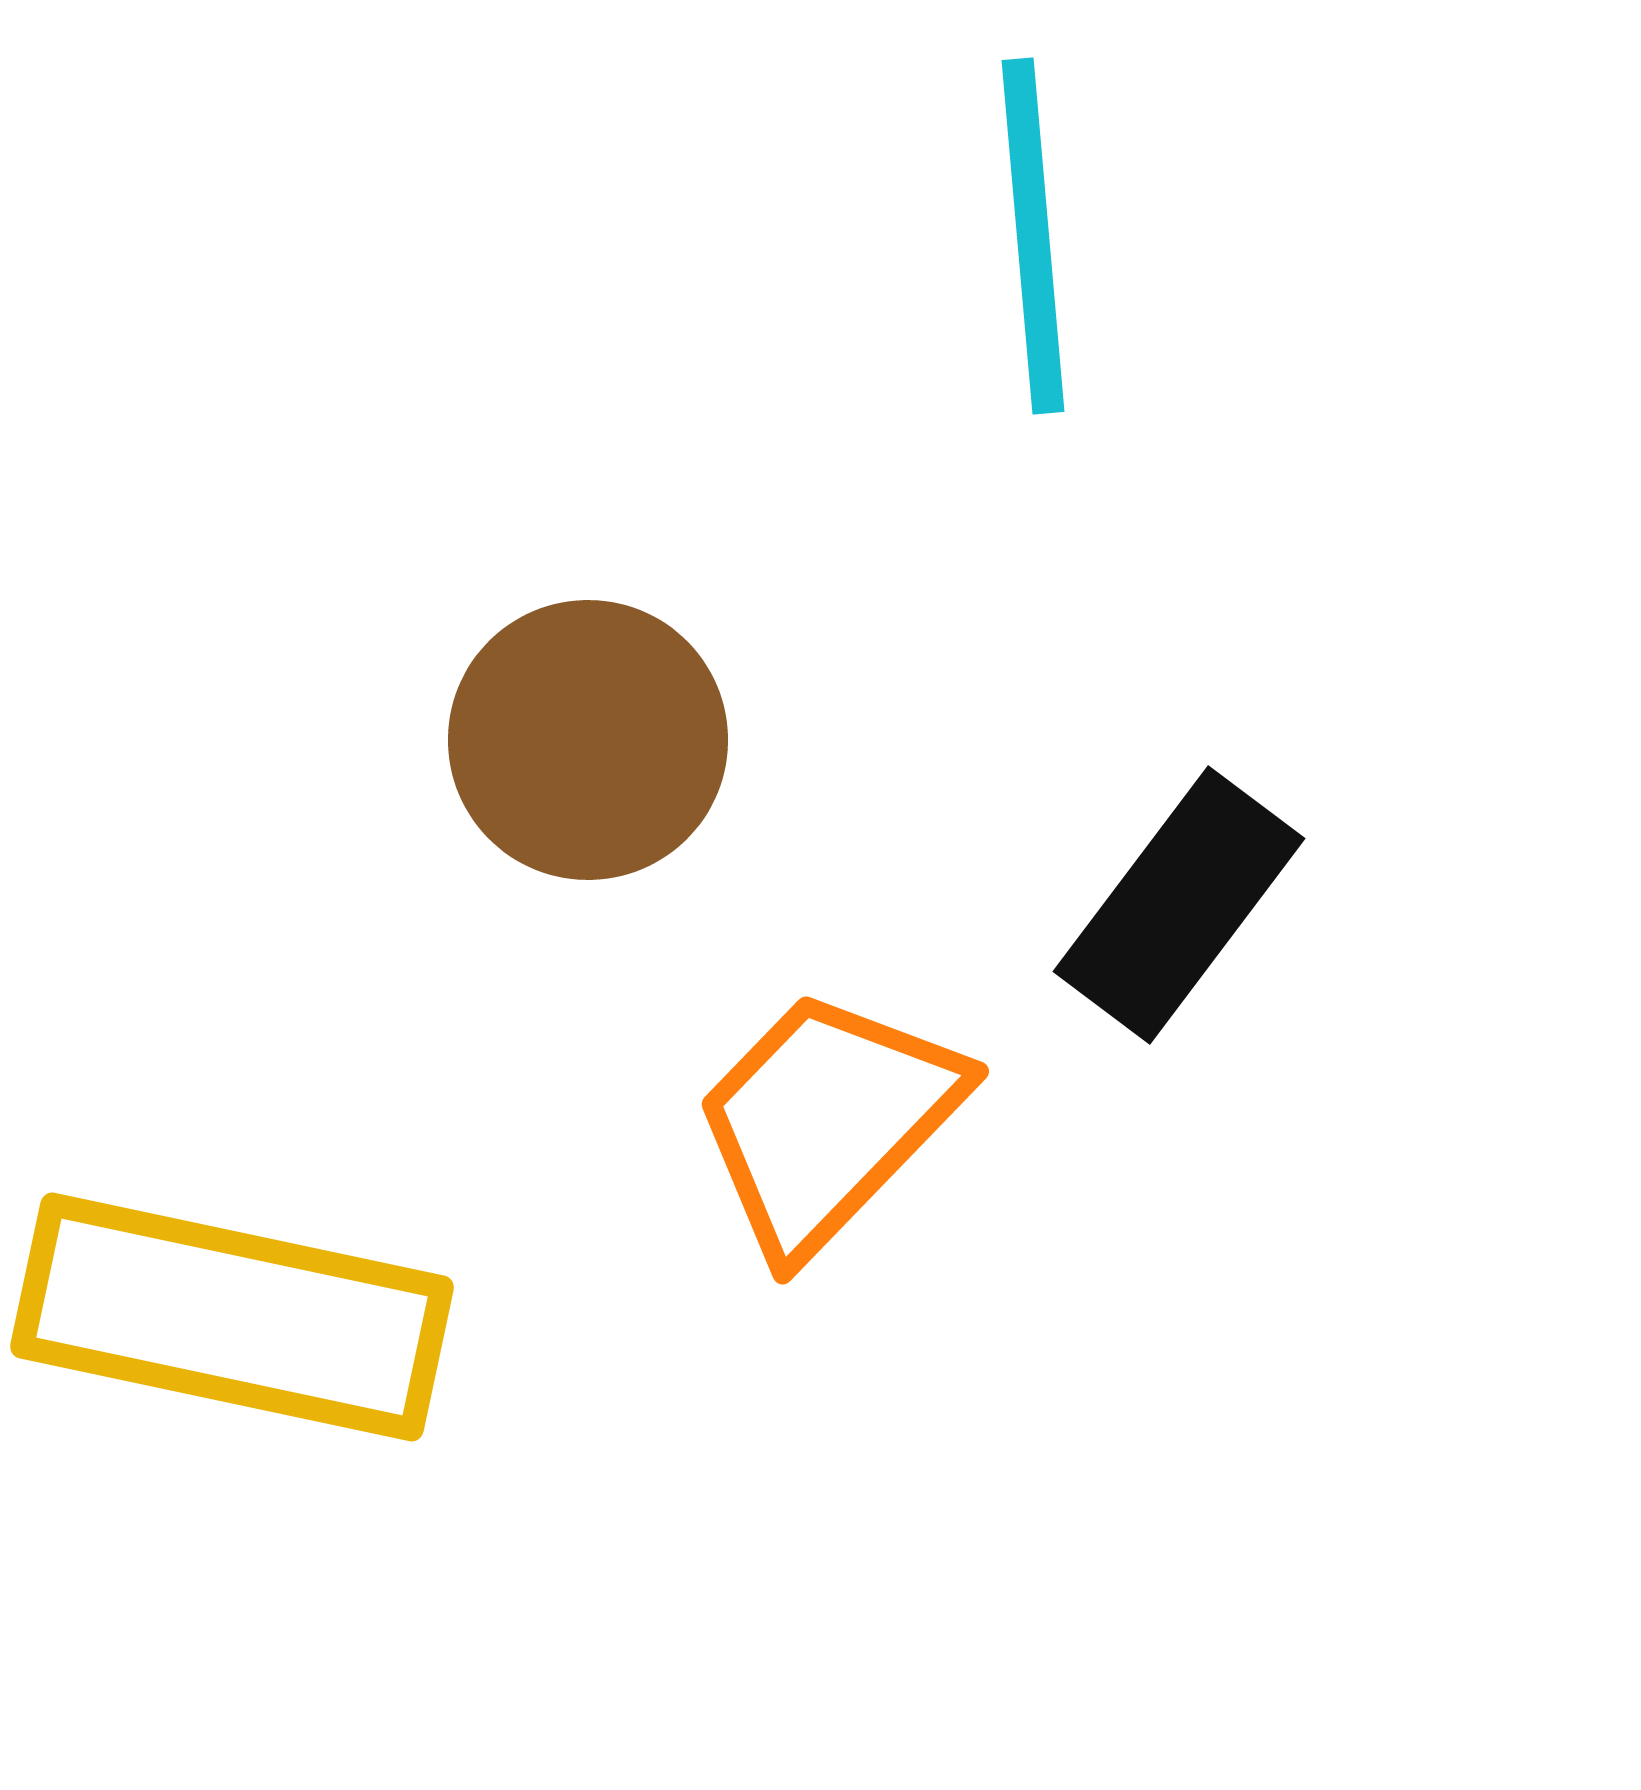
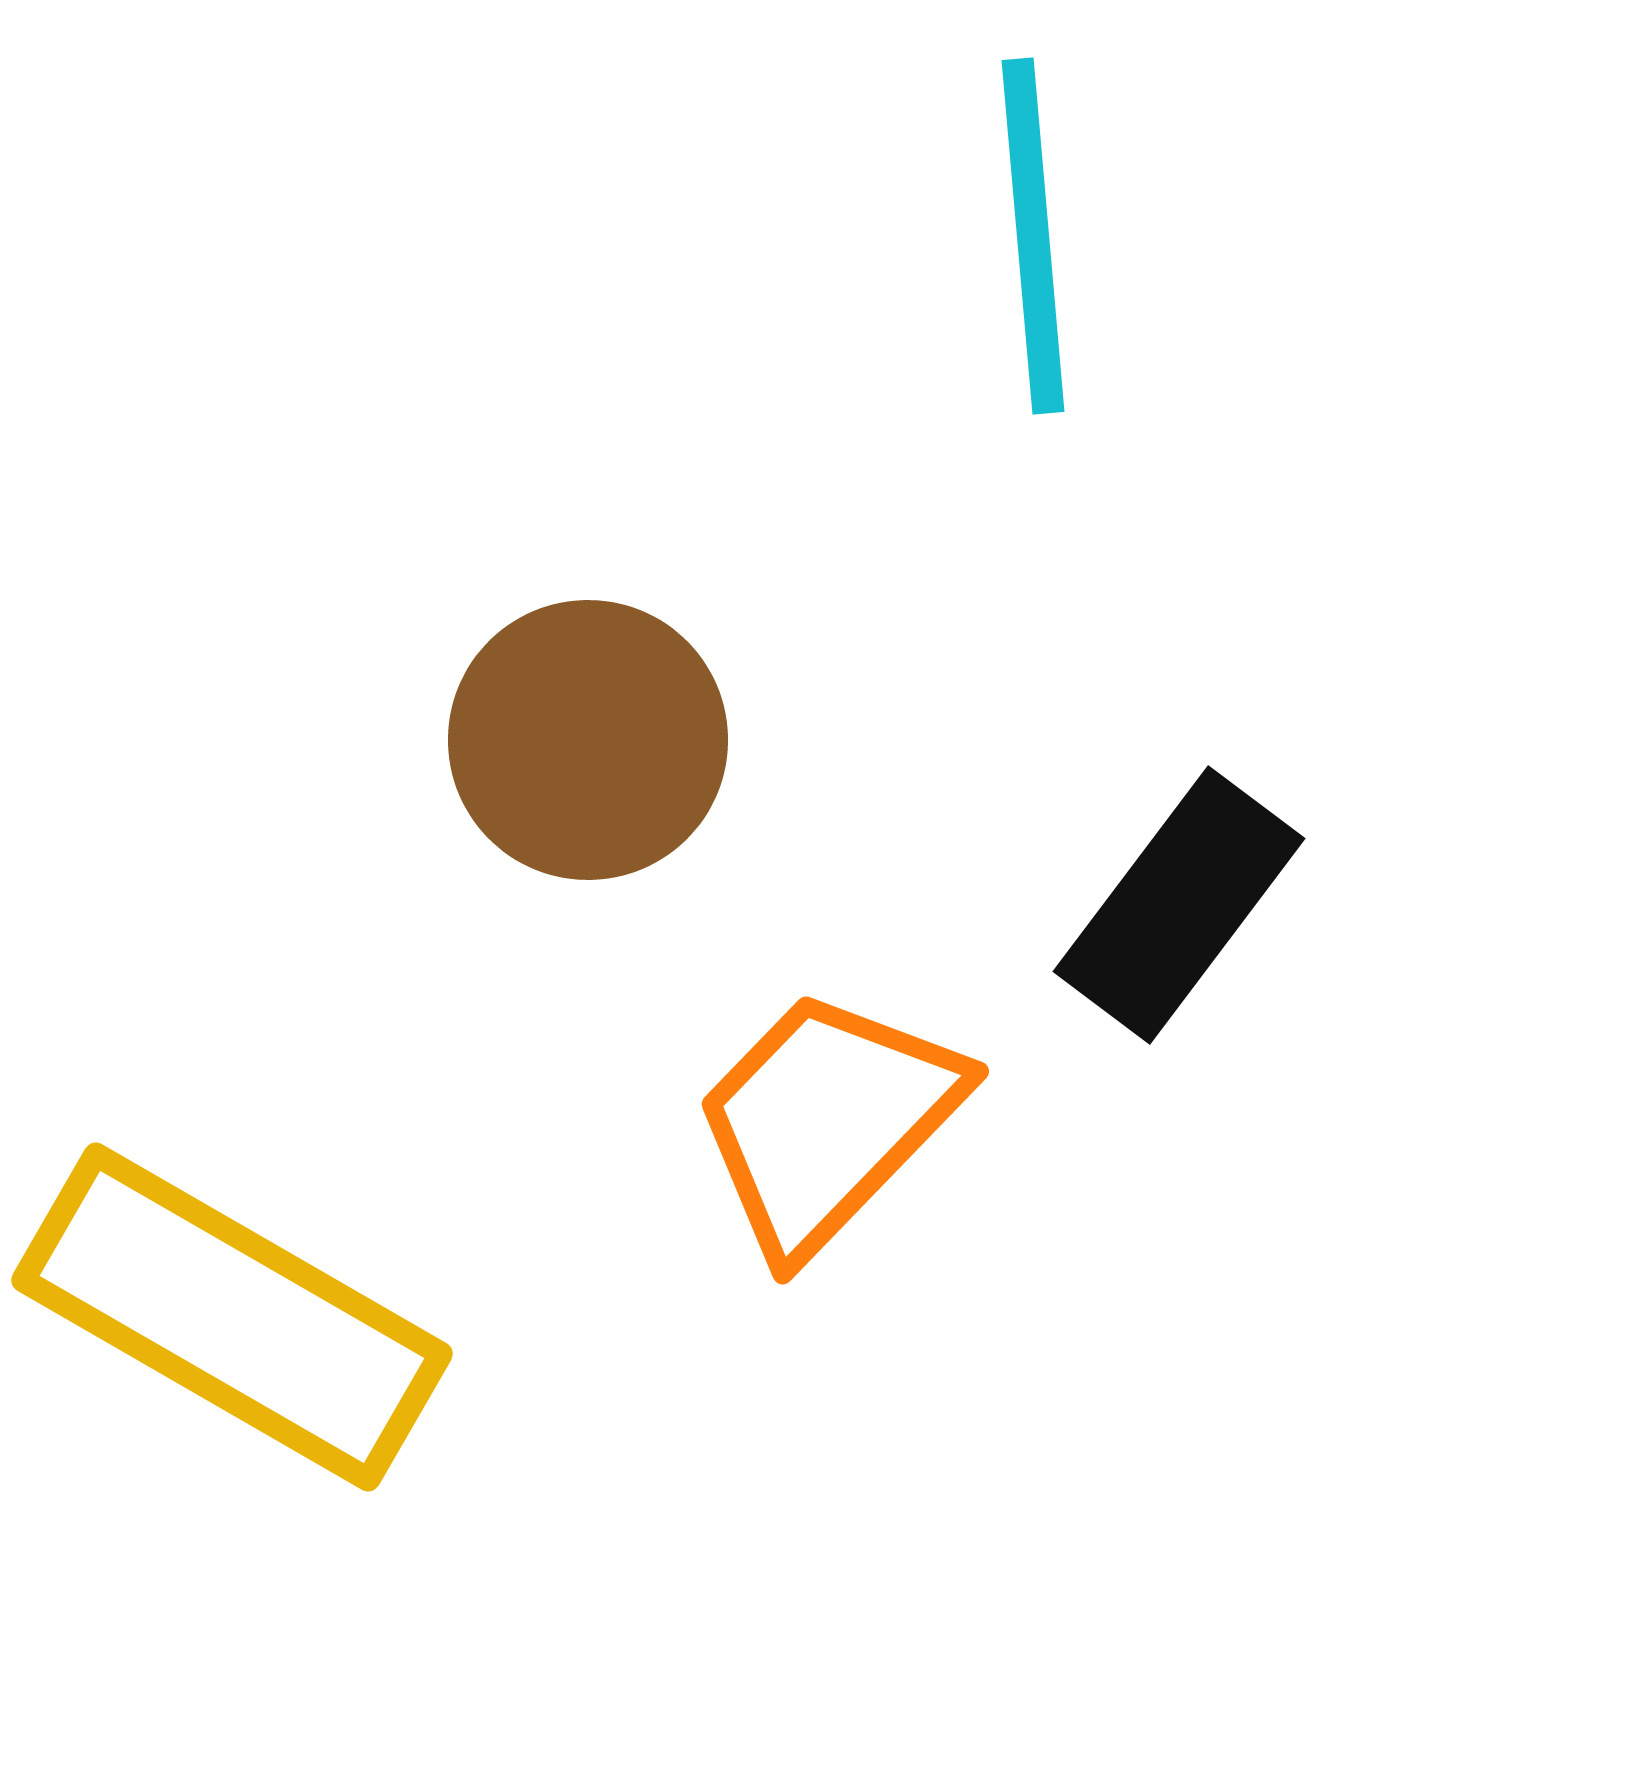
yellow rectangle: rotated 18 degrees clockwise
